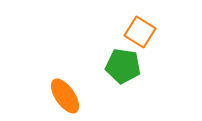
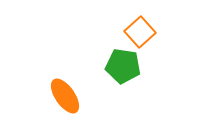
orange square: rotated 16 degrees clockwise
